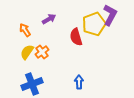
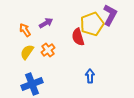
purple arrow: moved 3 px left, 4 px down
yellow pentagon: moved 2 px left
red semicircle: moved 2 px right
orange cross: moved 6 px right, 2 px up
blue arrow: moved 11 px right, 6 px up
